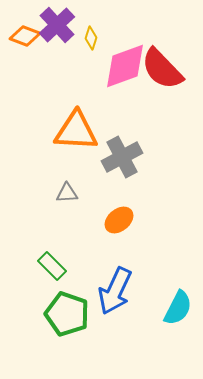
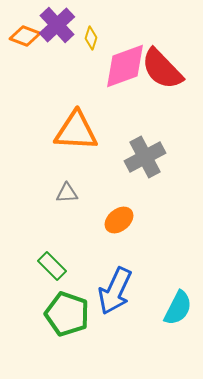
gray cross: moved 23 px right
